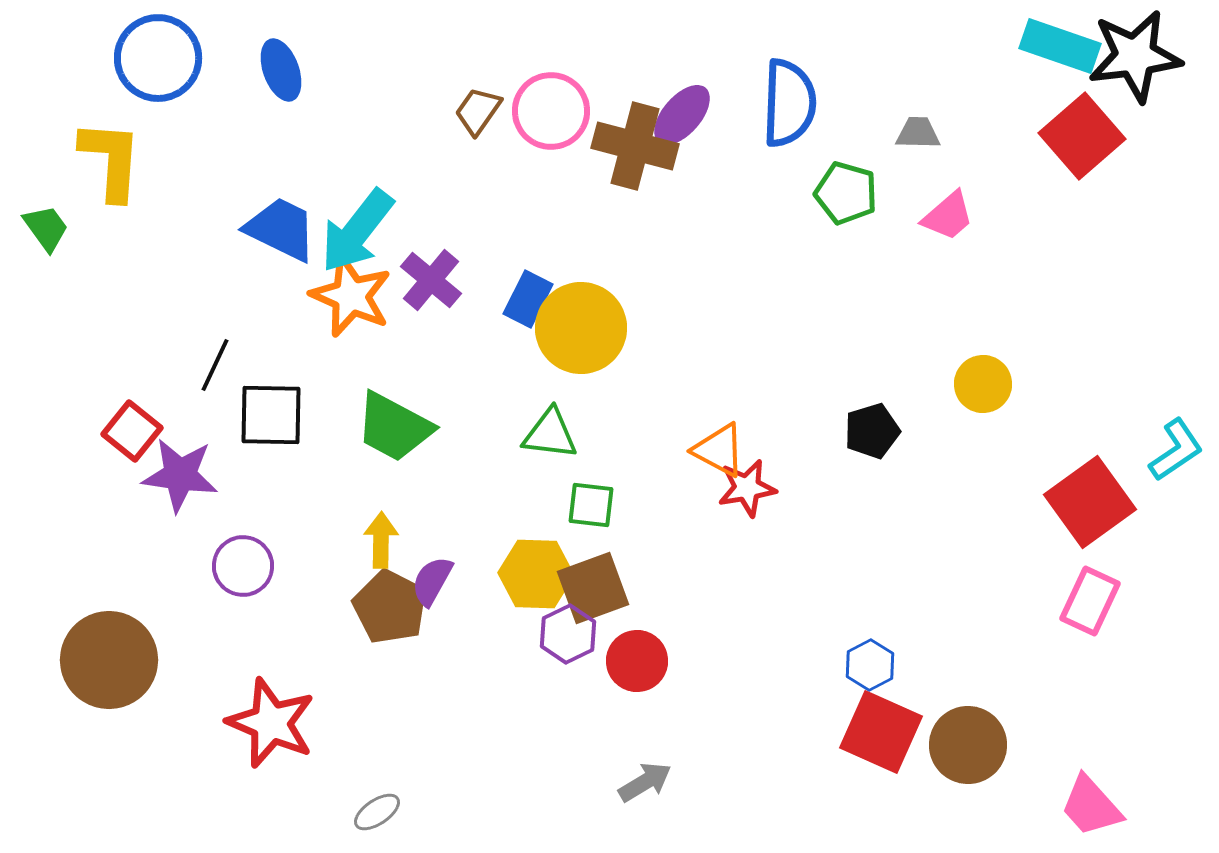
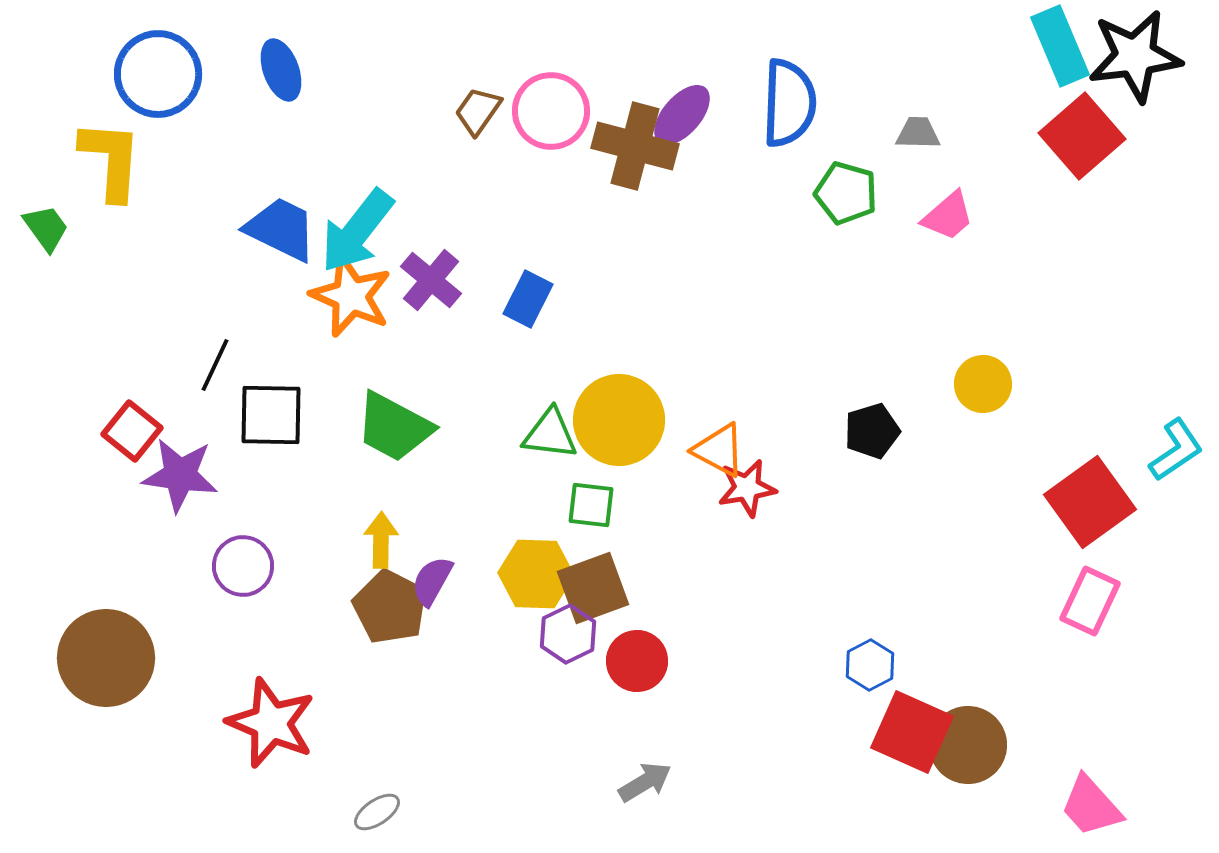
cyan rectangle at (1060, 46): rotated 48 degrees clockwise
blue circle at (158, 58): moved 16 px down
yellow circle at (581, 328): moved 38 px right, 92 px down
brown circle at (109, 660): moved 3 px left, 2 px up
red square at (881, 732): moved 31 px right
